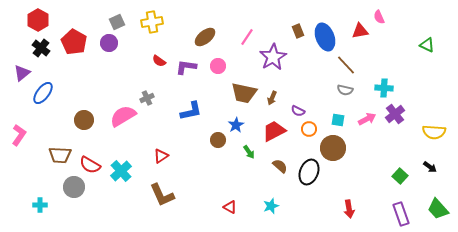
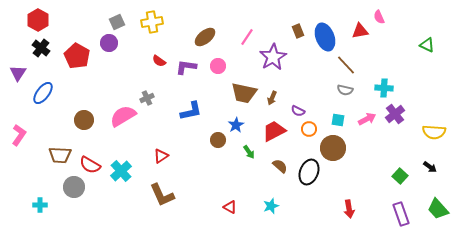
red pentagon at (74, 42): moved 3 px right, 14 px down
purple triangle at (22, 73): moved 4 px left; rotated 18 degrees counterclockwise
